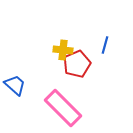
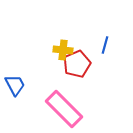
blue trapezoid: rotated 20 degrees clockwise
pink rectangle: moved 1 px right, 1 px down
